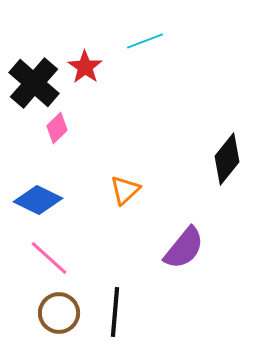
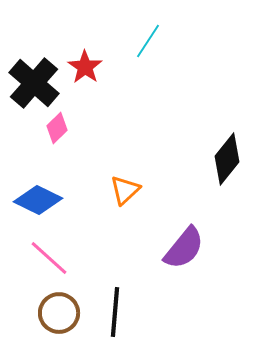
cyan line: moved 3 px right; rotated 36 degrees counterclockwise
